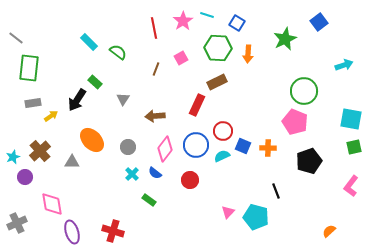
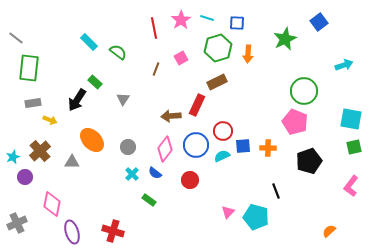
cyan line at (207, 15): moved 3 px down
pink star at (183, 21): moved 2 px left, 1 px up
blue square at (237, 23): rotated 28 degrees counterclockwise
green hexagon at (218, 48): rotated 20 degrees counterclockwise
yellow arrow at (51, 116): moved 1 px left, 4 px down; rotated 56 degrees clockwise
brown arrow at (155, 116): moved 16 px right
blue square at (243, 146): rotated 28 degrees counterclockwise
pink diamond at (52, 204): rotated 20 degrees clockwise
